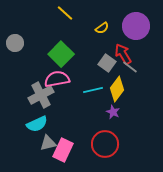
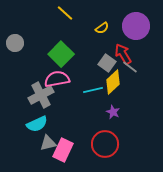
yellow diamond: moved 4 px left, 7 px up; rotated 10 degrees clockwise
